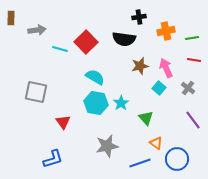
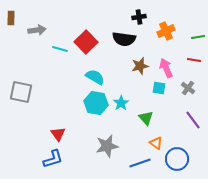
orange cross: rotated 12 degrees counterclockwise
green line: moved 6 px right, 1 px up
cyan square: rotated 32 degrees counterclockwise
gray square: moved 15 px left
red triangle: moved 5 px left, 12 px down
